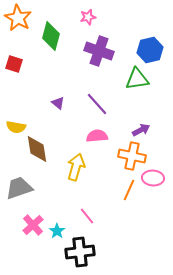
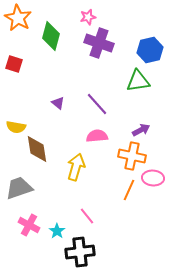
purple cross: moved 8 px up
green triangle: moved 1 px right, 2 px down
pink cross: moved 4 px left; rotated 20 degrees counterclockwise
